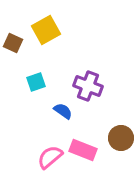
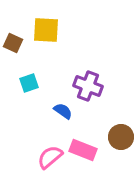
yellow square: rotated 32 degrees clockwise
cyan square: moved 7 px left, 1 px down
brown circle: moved 1 px up
